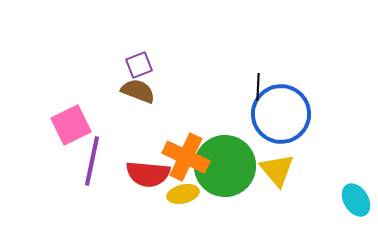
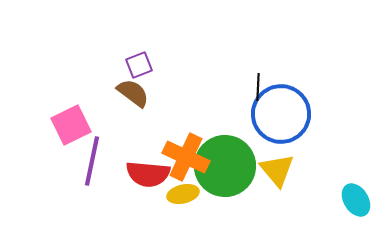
brown semicircle: moved 5 px left, 2 px down; rotated 16 degrees clockwise
